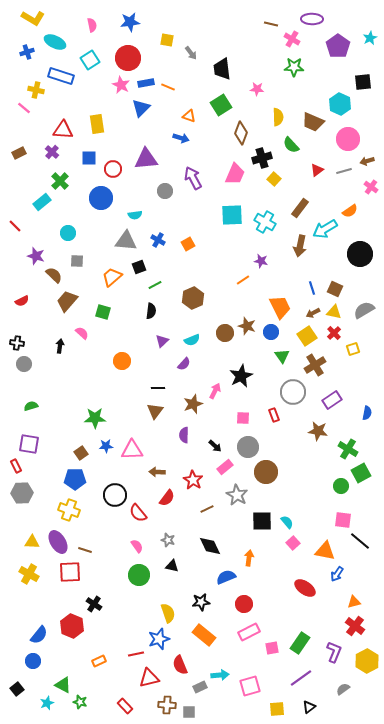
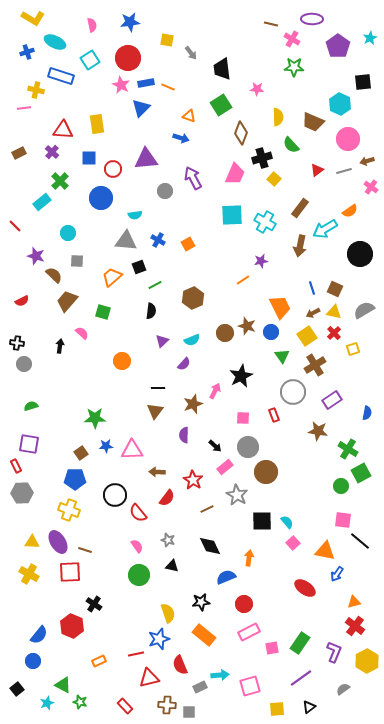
pink line at (24, 108): rotated 48 degrees counterclockwise
purple star at (261, 261): rotated 24 degrees counterclockwise
